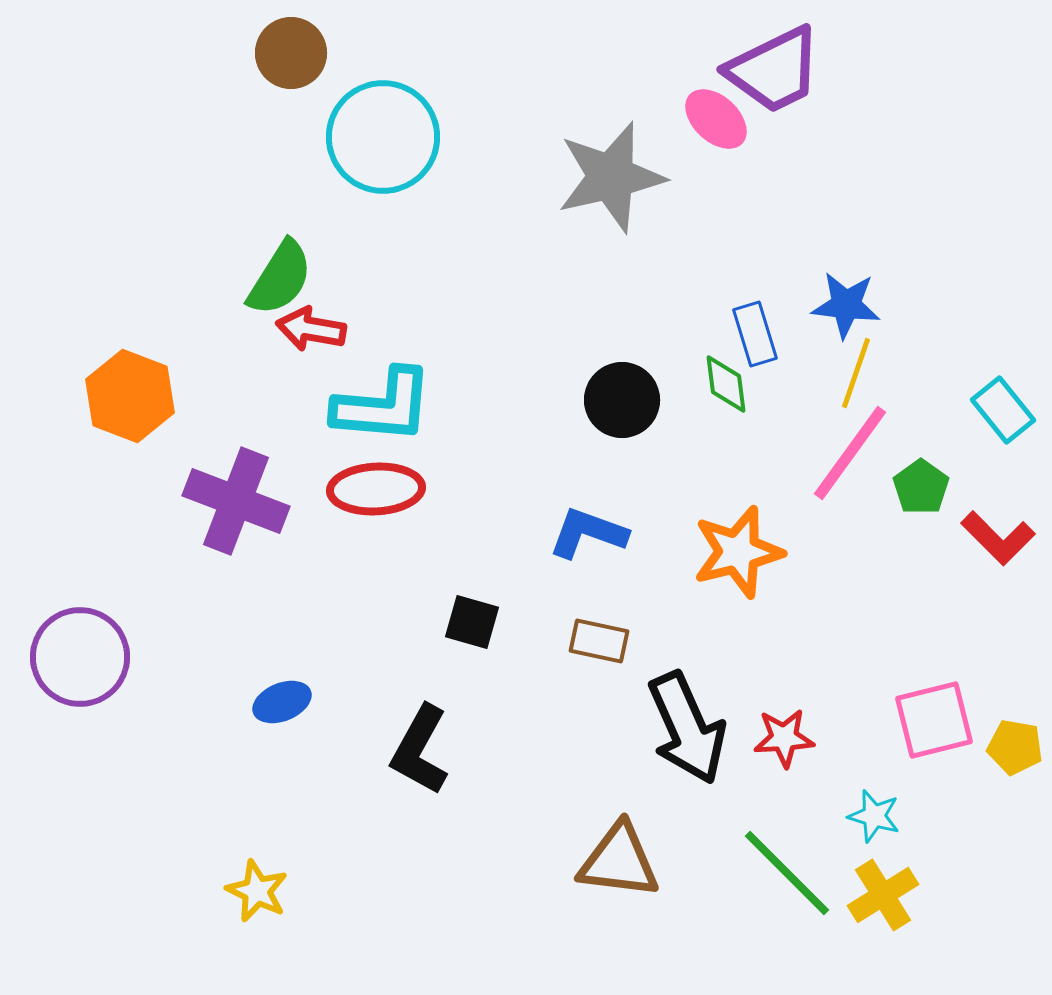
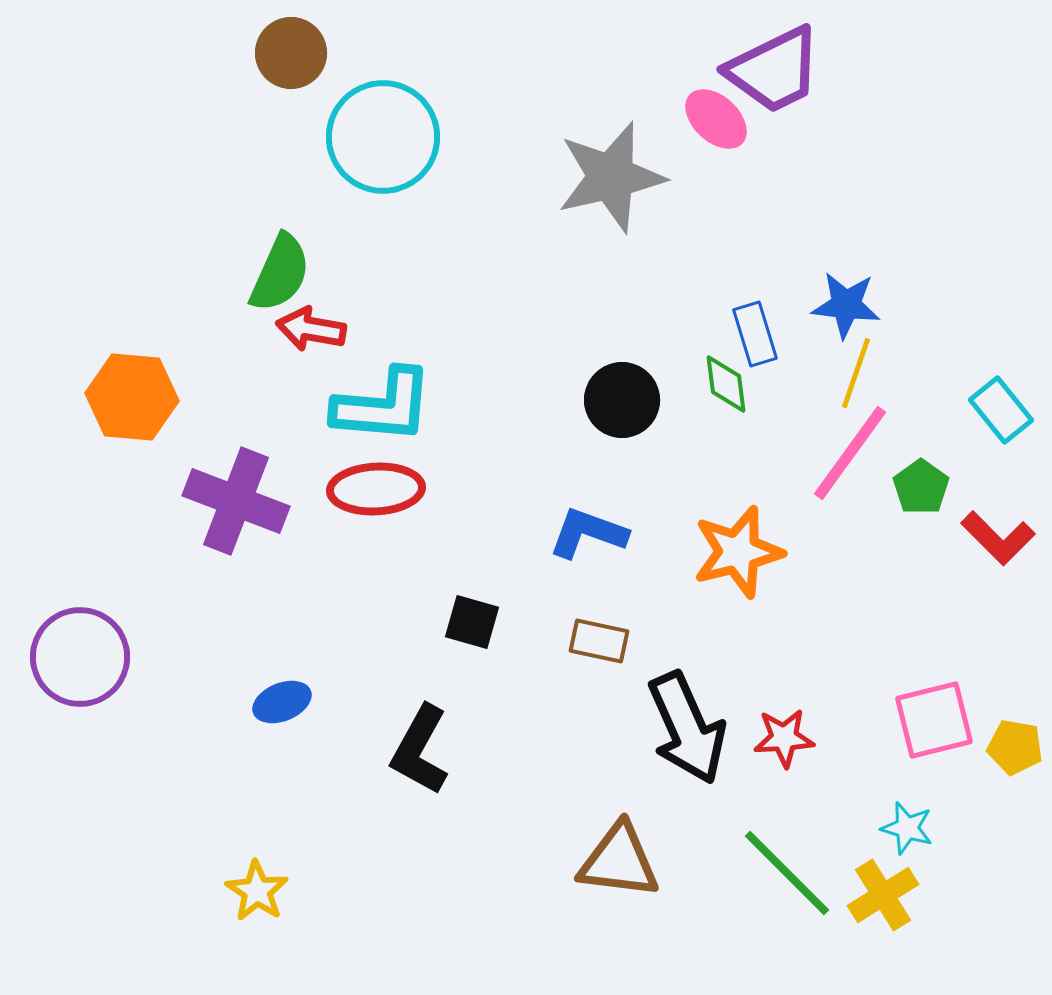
green semicircle: moved 5 px up; rotated 8 degrees counterclockwise
orange hexagon: moved 2 px right, 1 px down; rotated 16 degrees counterclockwise
cyan rectangle: moved 2 px left
cyan star: moved 33 px right, 12 px down
yellow star: rotated 8 degrees clockwise
